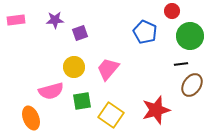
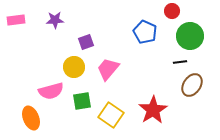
purple square: moved 6 px right, 9 px down
black line: moved 1 px left, 2 px up
red star: moved 3 px left; rotated 16 degrees counterclockwise
